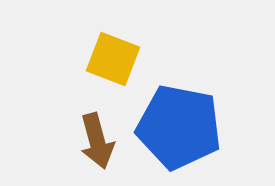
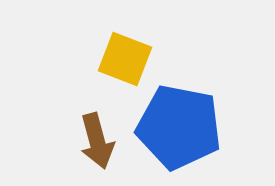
yellow square: moved 12 px right
